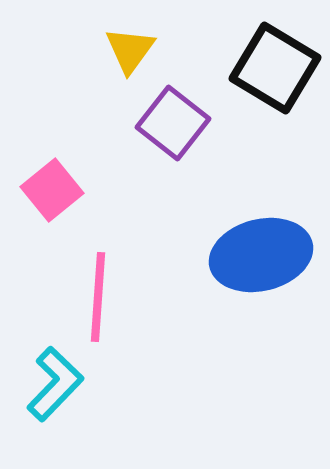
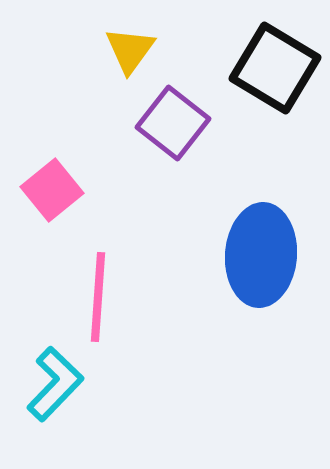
blue ellipse: rotated 72 degrees counterclockwise
